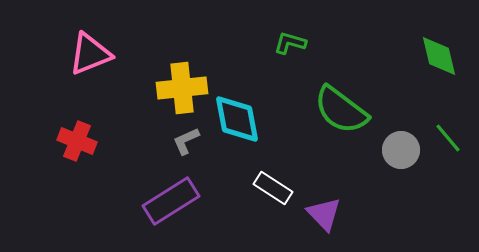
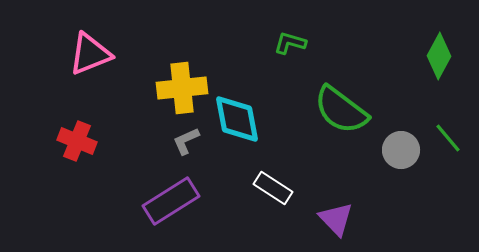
green diamond: rotated 42 degrees clockwise
purple triangle: moved 12 px right, 5 px down
